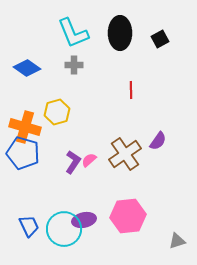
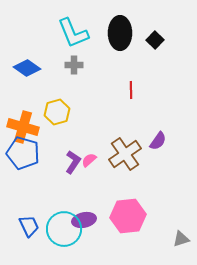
black square: moved 5 px left, 1 px down; rotated 18 degrees counterclockwise
orange cross: moved 2 px left
gray triangle: moved 4 px right, 2 px up
